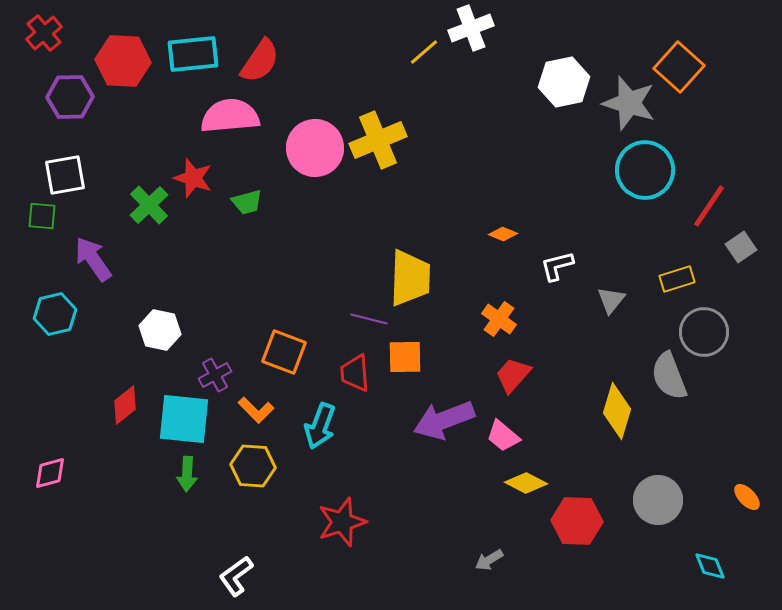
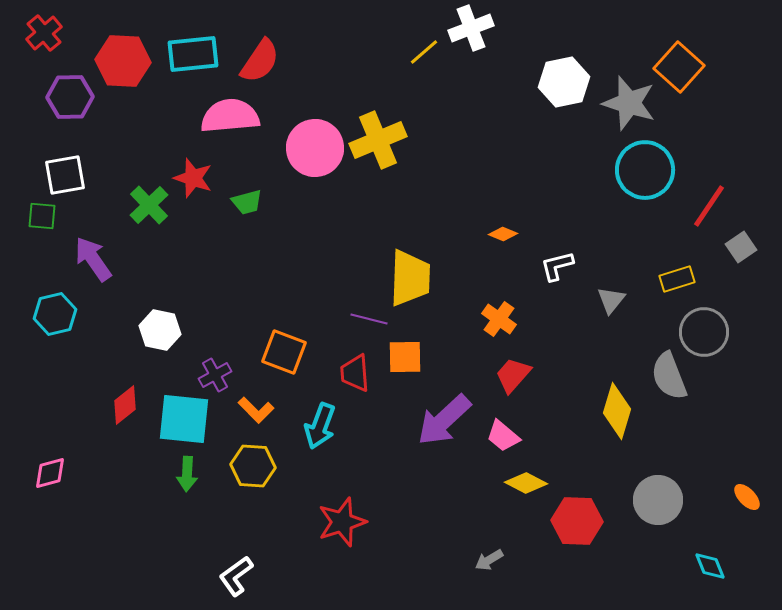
purple arrow at (444, 420): rotated 22 degrees counterclockwise
